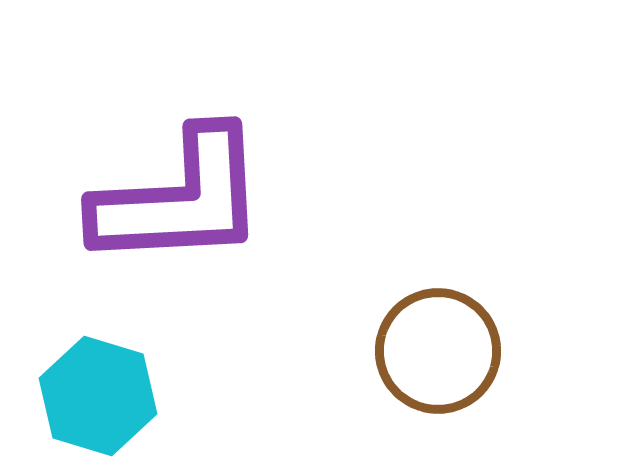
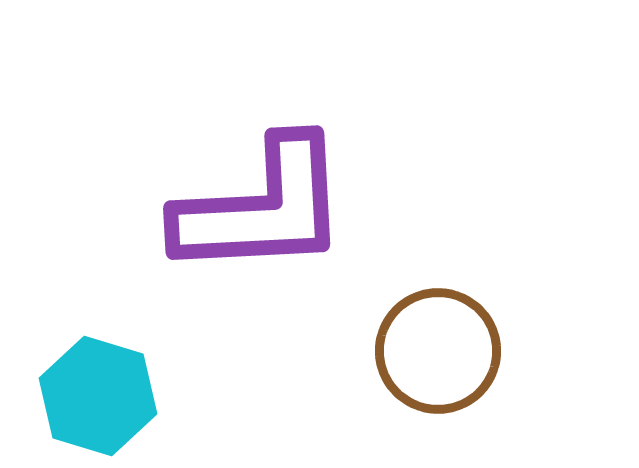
purple L-shape: moved 82 px right, 9 px down
